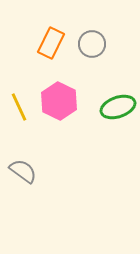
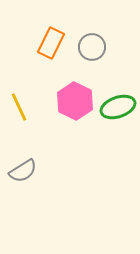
gray circle: moved 3 px down
pink hexagon: moved 16 px right
gray semicircle: rotated 112 degrees clockwise
